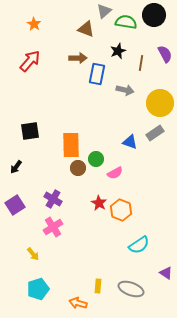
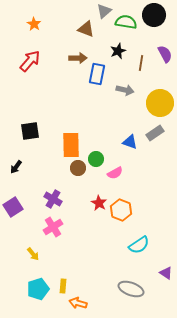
purple square: moved 2 px left, 2 px down
yellow rectangle: moved 35 px left
